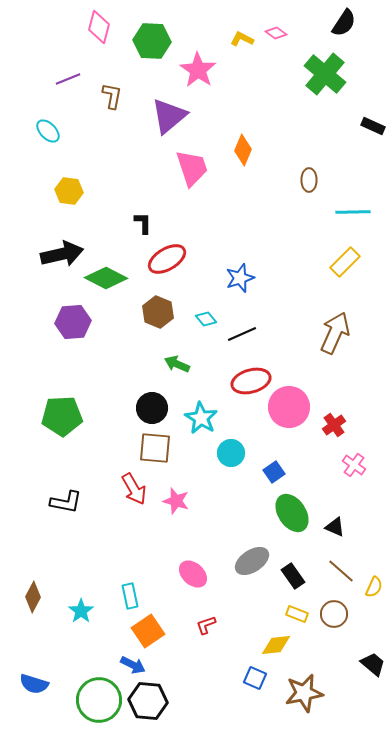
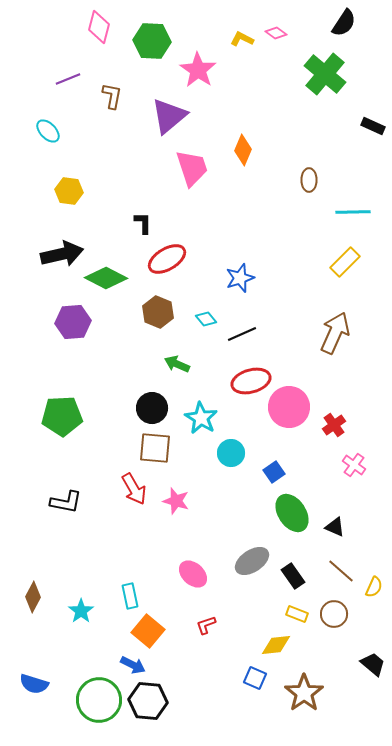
orange square at (148, 631): rotated 16 degrees counterclockwise
brown star at (304, 693): rotated 24 degrees counterclockwise
